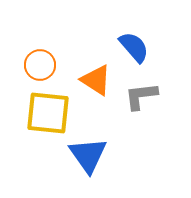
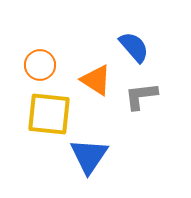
yellow square: moved 1 px right, 1 px down
blue triangle: moved 1 px right, 1 px down; rotated 9 degrees clockwise
